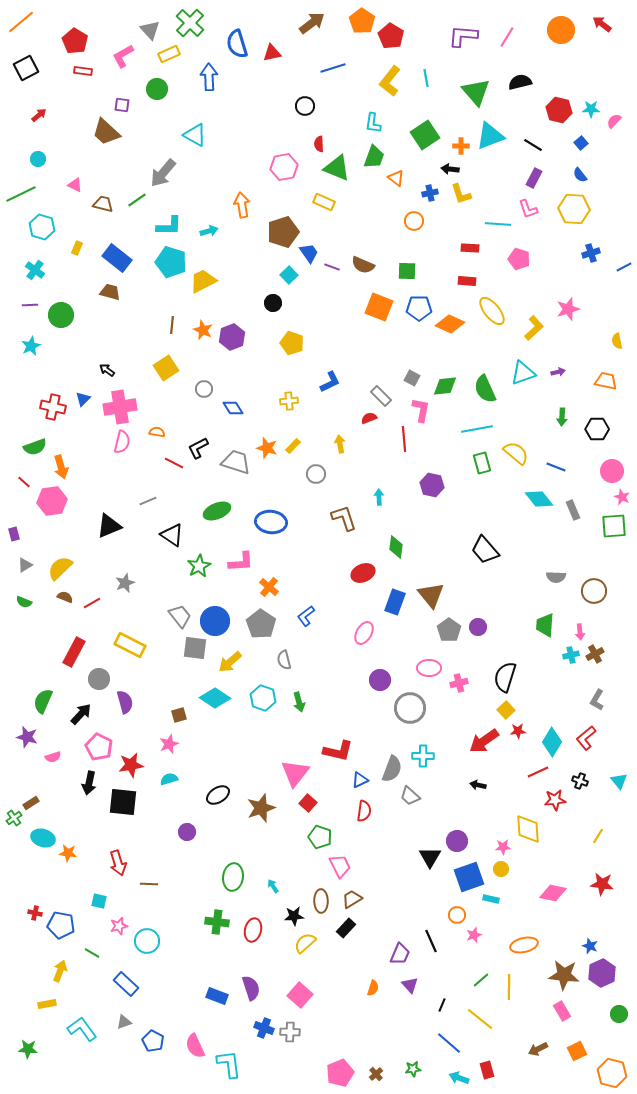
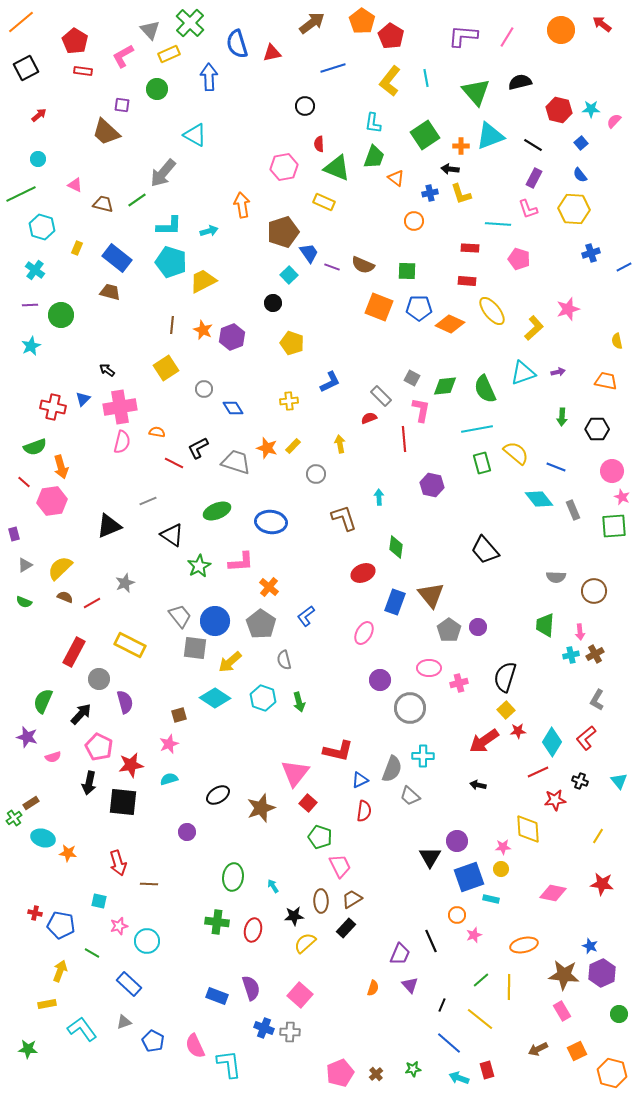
blue rectangle at (126, 984): moved 3 px right
